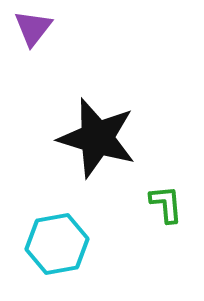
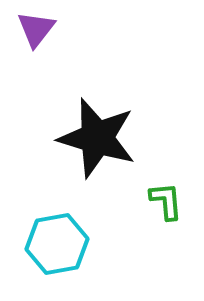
purple triangle: moved 3 px right, 1 px down
green L-shape: moved 3 px up
